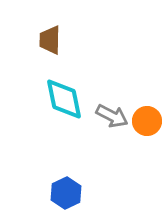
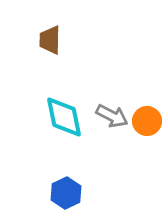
cyan diamond: moved 18 px down
